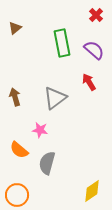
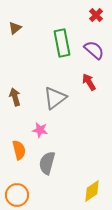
orange semicircle: rotated 144 degrees counterclockwise
